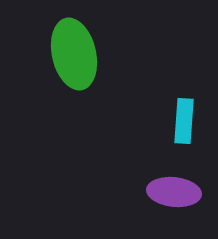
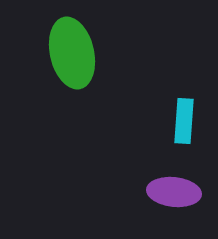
green ellipse: moved 2 px left, 1 px up
